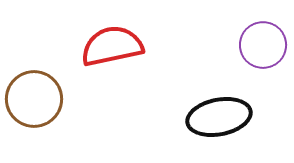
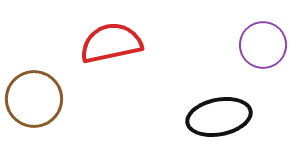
red semicircle: moved 1 px left, 3 px up
